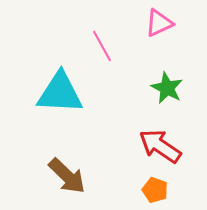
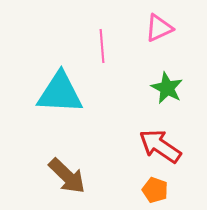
pink triangle: moved 5 px down
pink line: rotated 24 degrees clockwise
